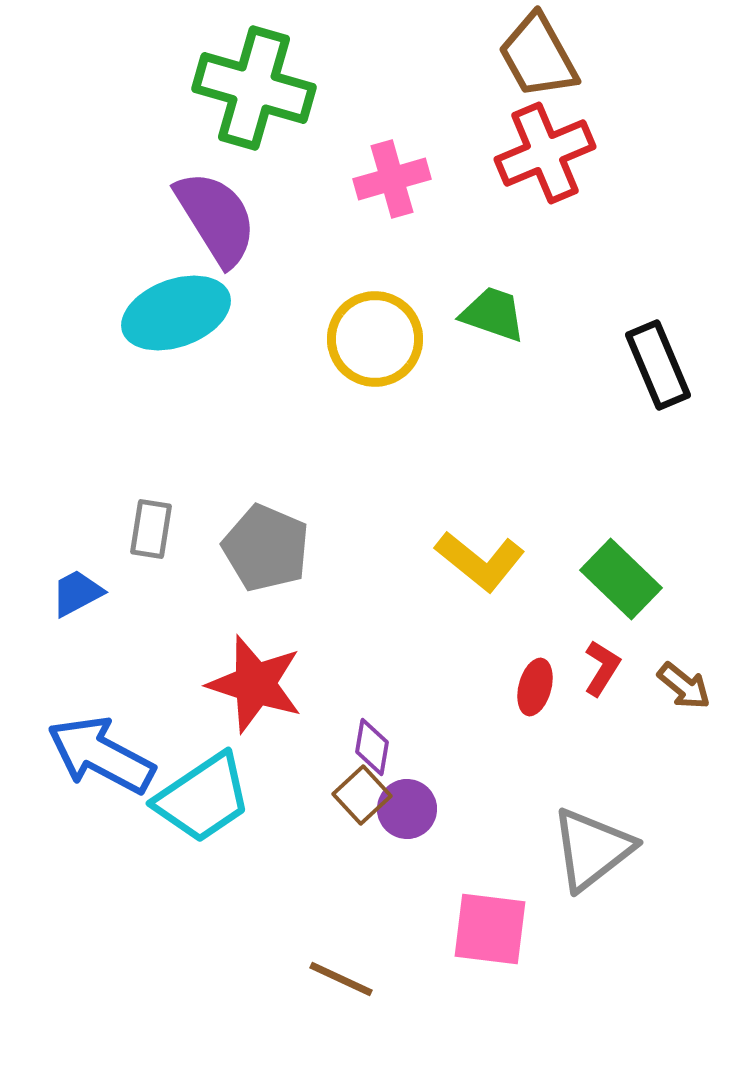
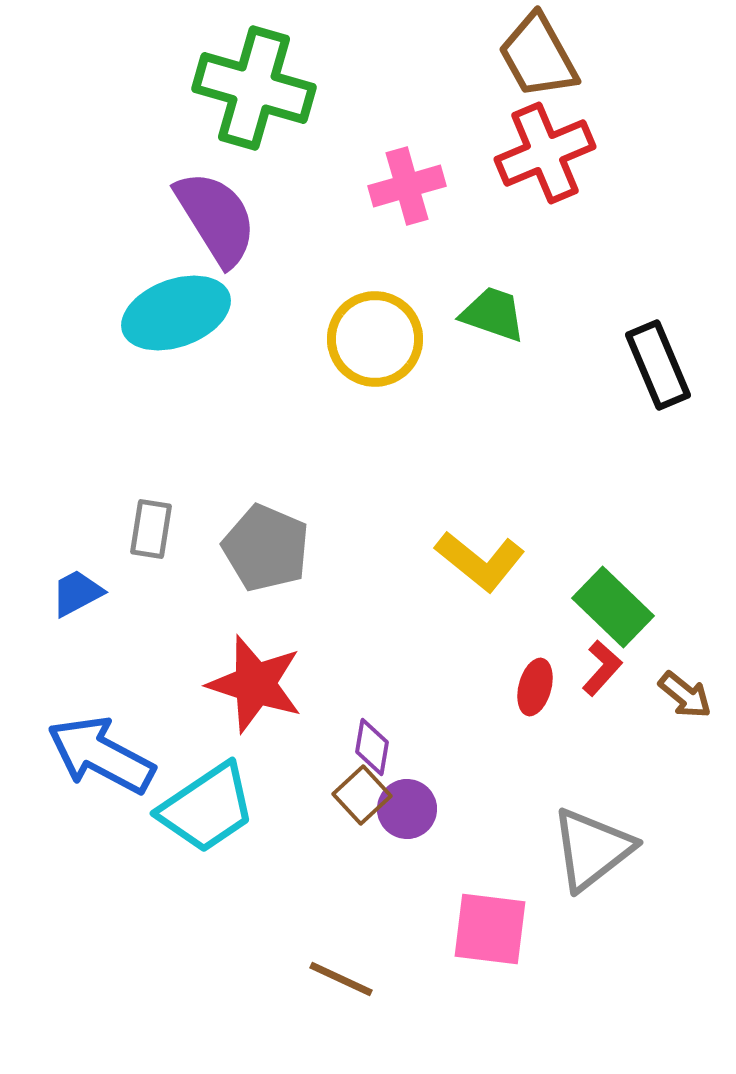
pink cross: moved 15 px right, 7 px down
green rectangle: moved 8 px left, 28 px down
red L-shape: rotated 10 degrees clockwise
brown arrow: moved 1 px right, 9 px down
cyan trapezoid: moved 4 px right, 10 px down
